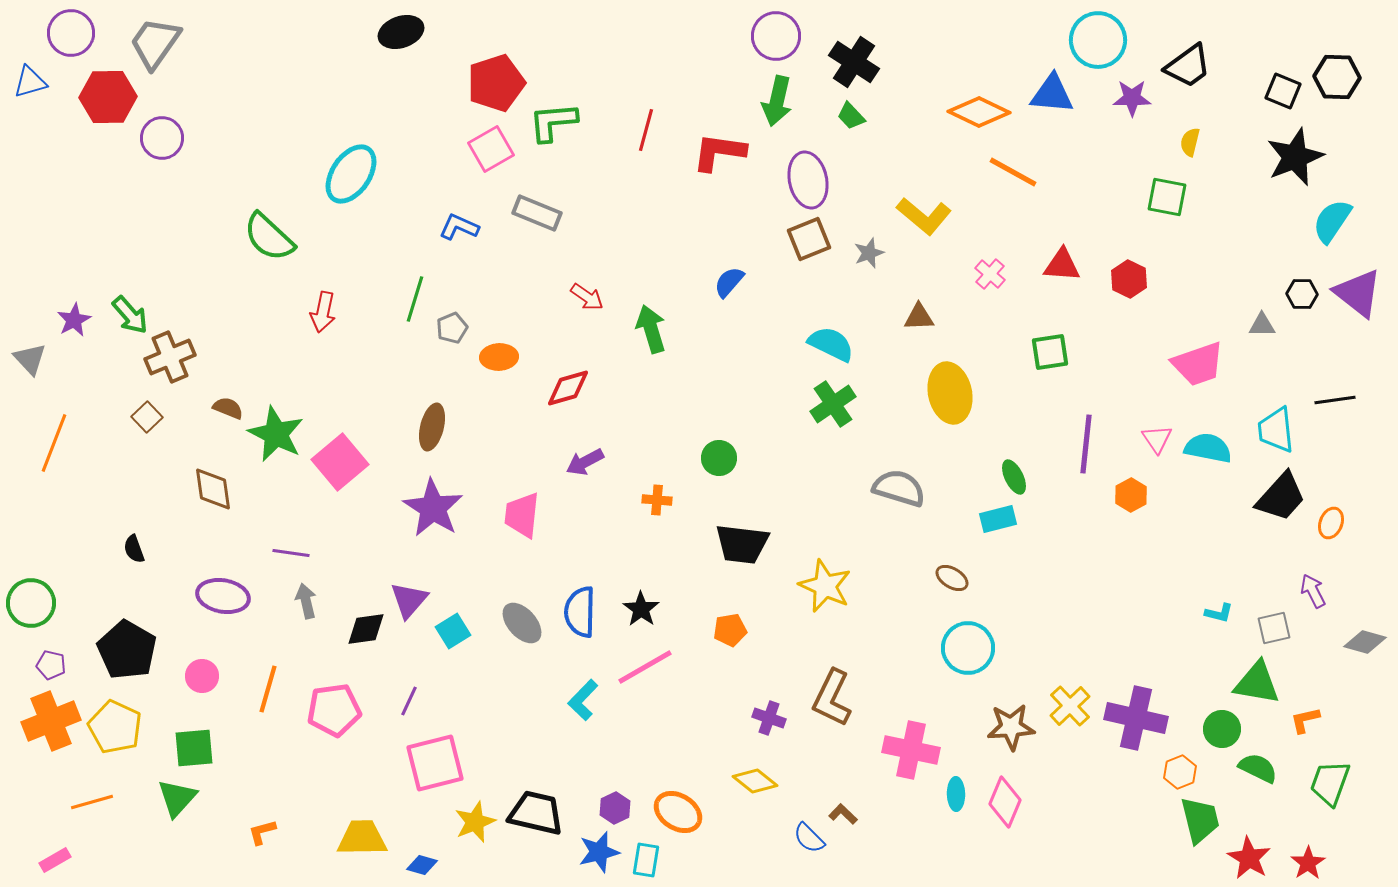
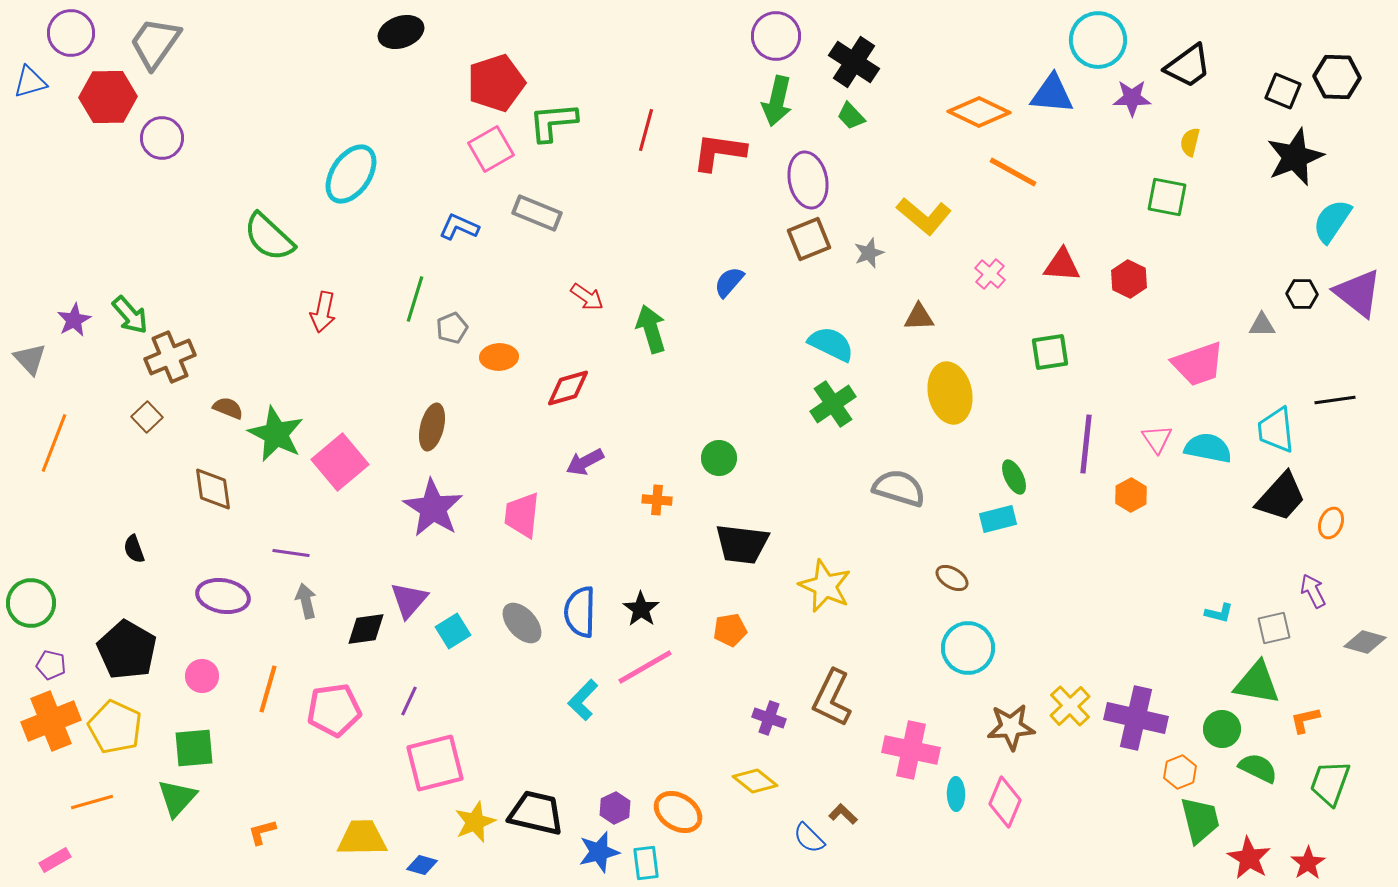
cyan rectangle at (646, 860): moved 3 px down; rotated 16 degrees counterclockwise
